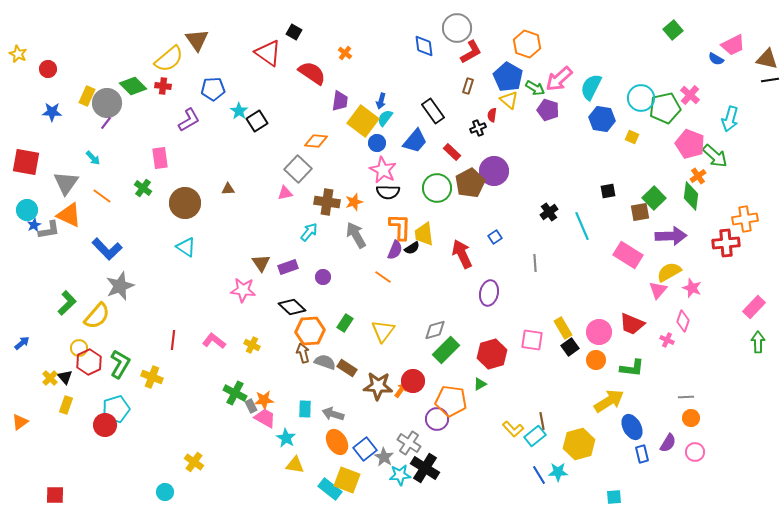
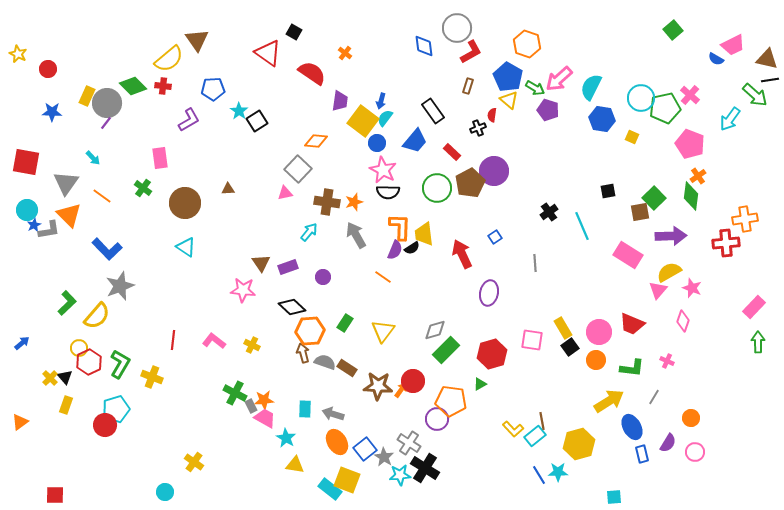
cyan arrow at (730, 119): rotated 20 degrees clockwise
green arrow at (715, 156): moved 40 px right, 61 px up
orange triangle at (69, 215): rotated 20 degrees clockwise
pink cross at (667, 340): moved 21 px down
gray line at (686, 397): moved 32 px left; rotated 56 degrees counterclockwise
